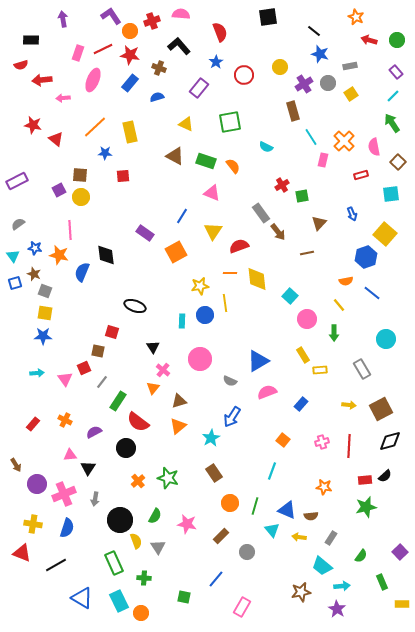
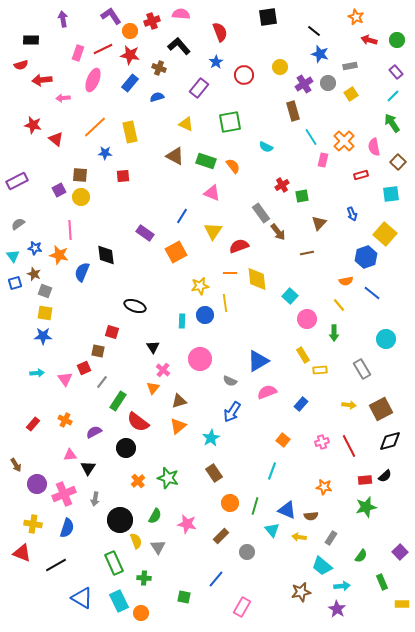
blue arrow at (232, 417): moved 5 px up
red line at (349, 446): rotated 30 degrees counterclockwise
